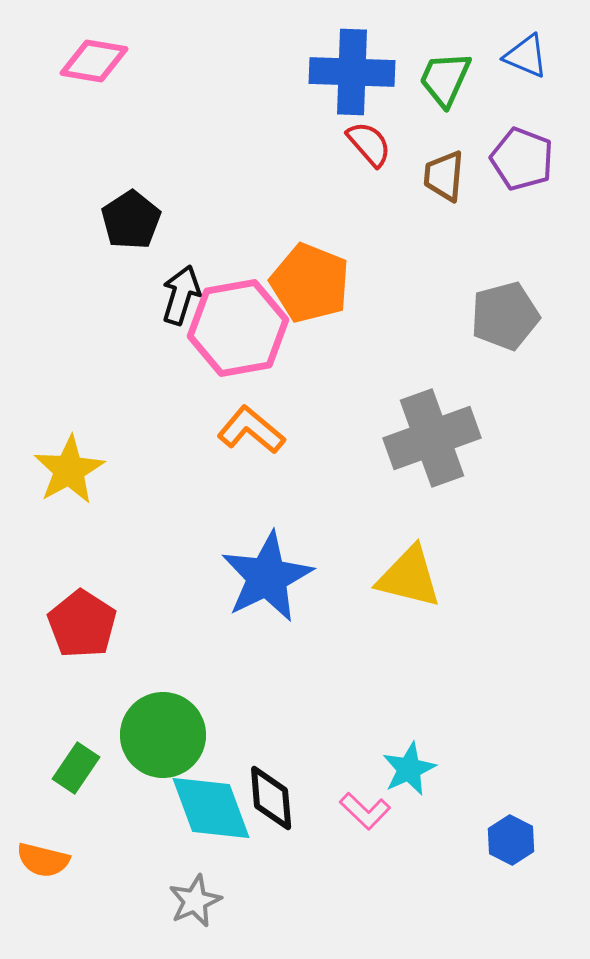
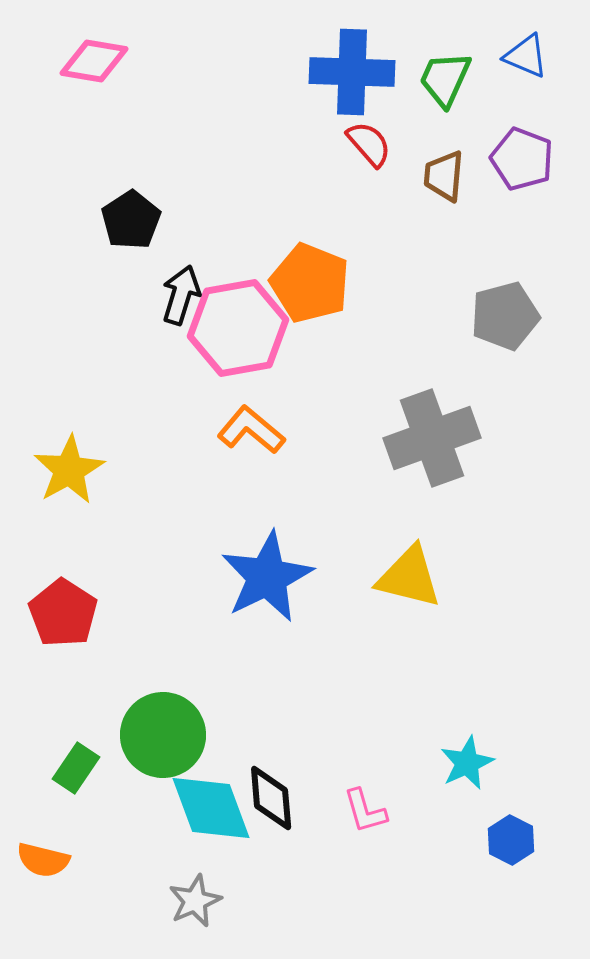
red pentagon: moved 19 px left, 11 px up
cyan star: moved 58 px right, 6 px up
pink L-shape: rotated 30 degrees clockwise
